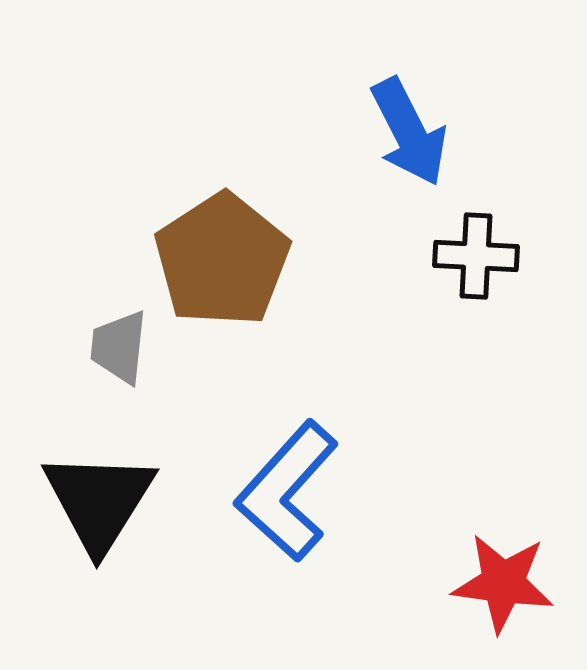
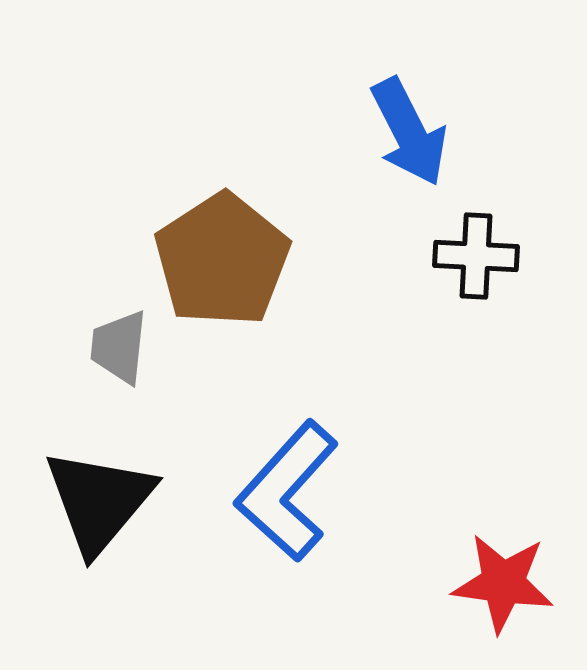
black triangle: rotated 8 degrees clockwise
